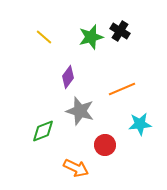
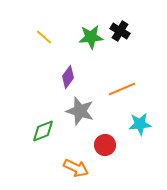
green star: rotated 10 degrees clockwise
